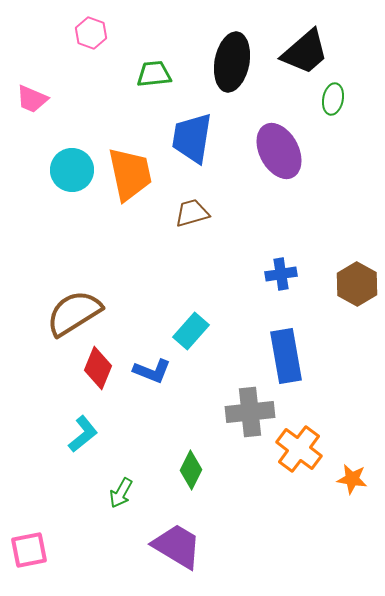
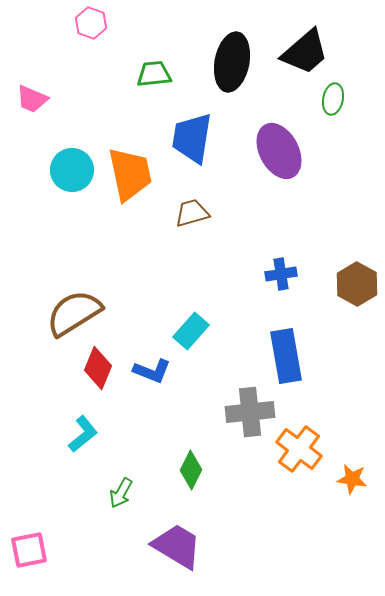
pink hexagon: moved 10 px up
